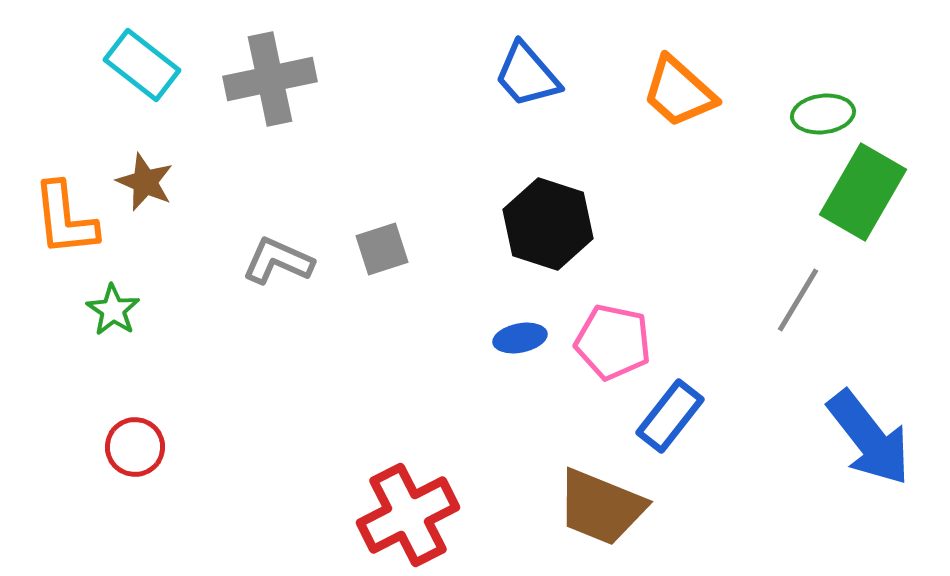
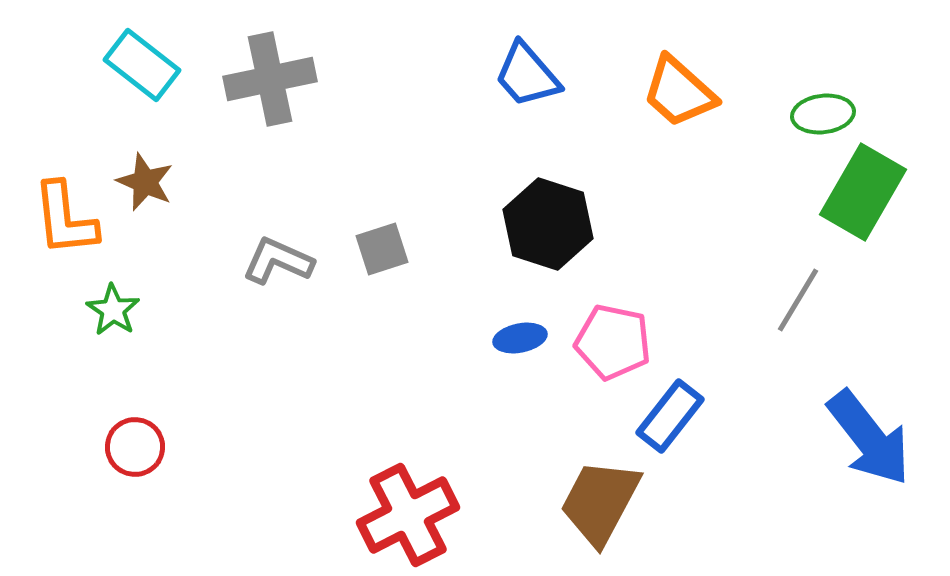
brown trapezoid: moved 1 px left, 5 px up; rotated 96 degrees clockwise
